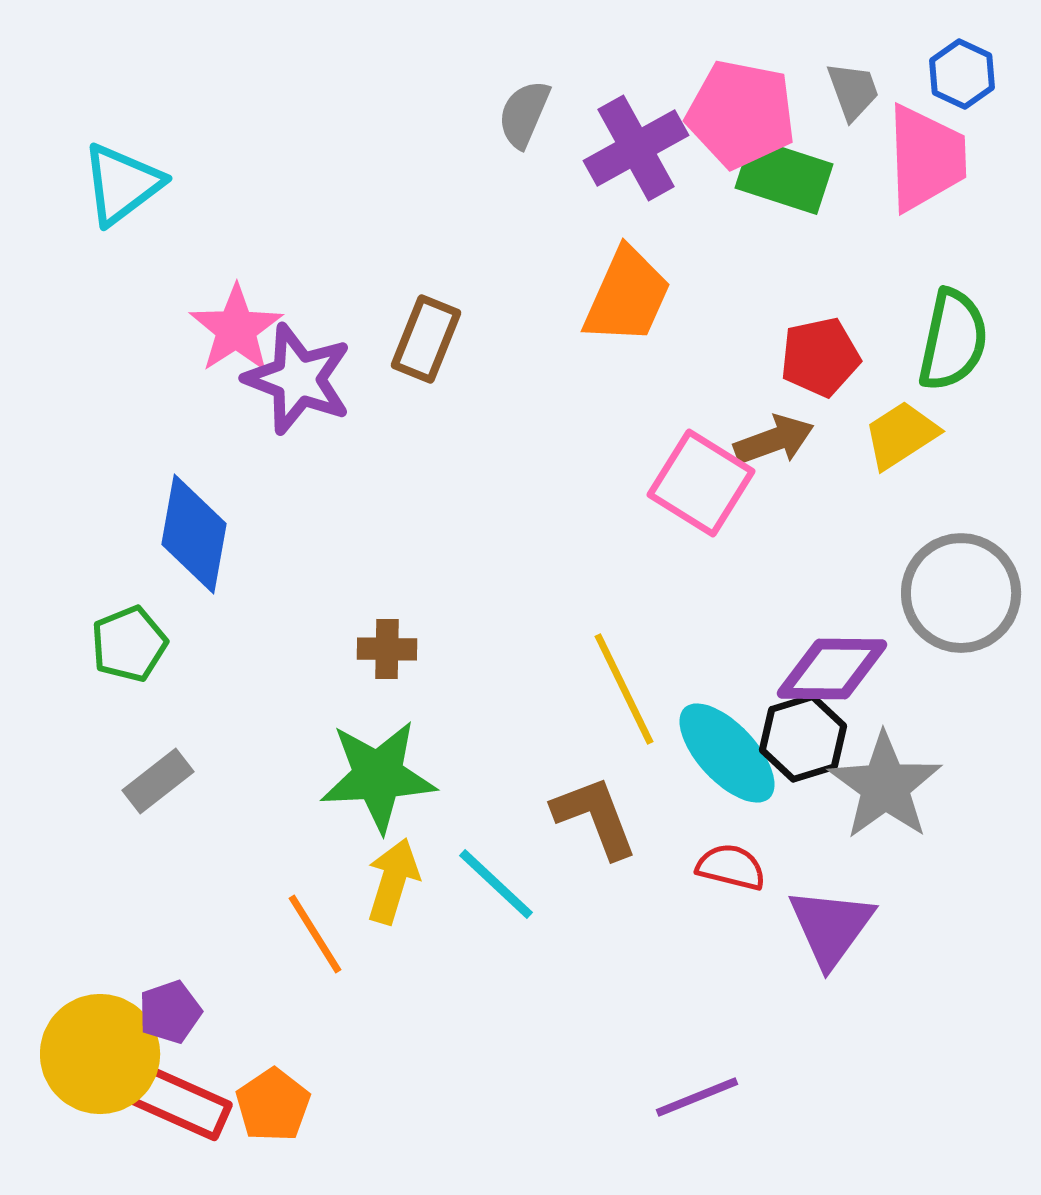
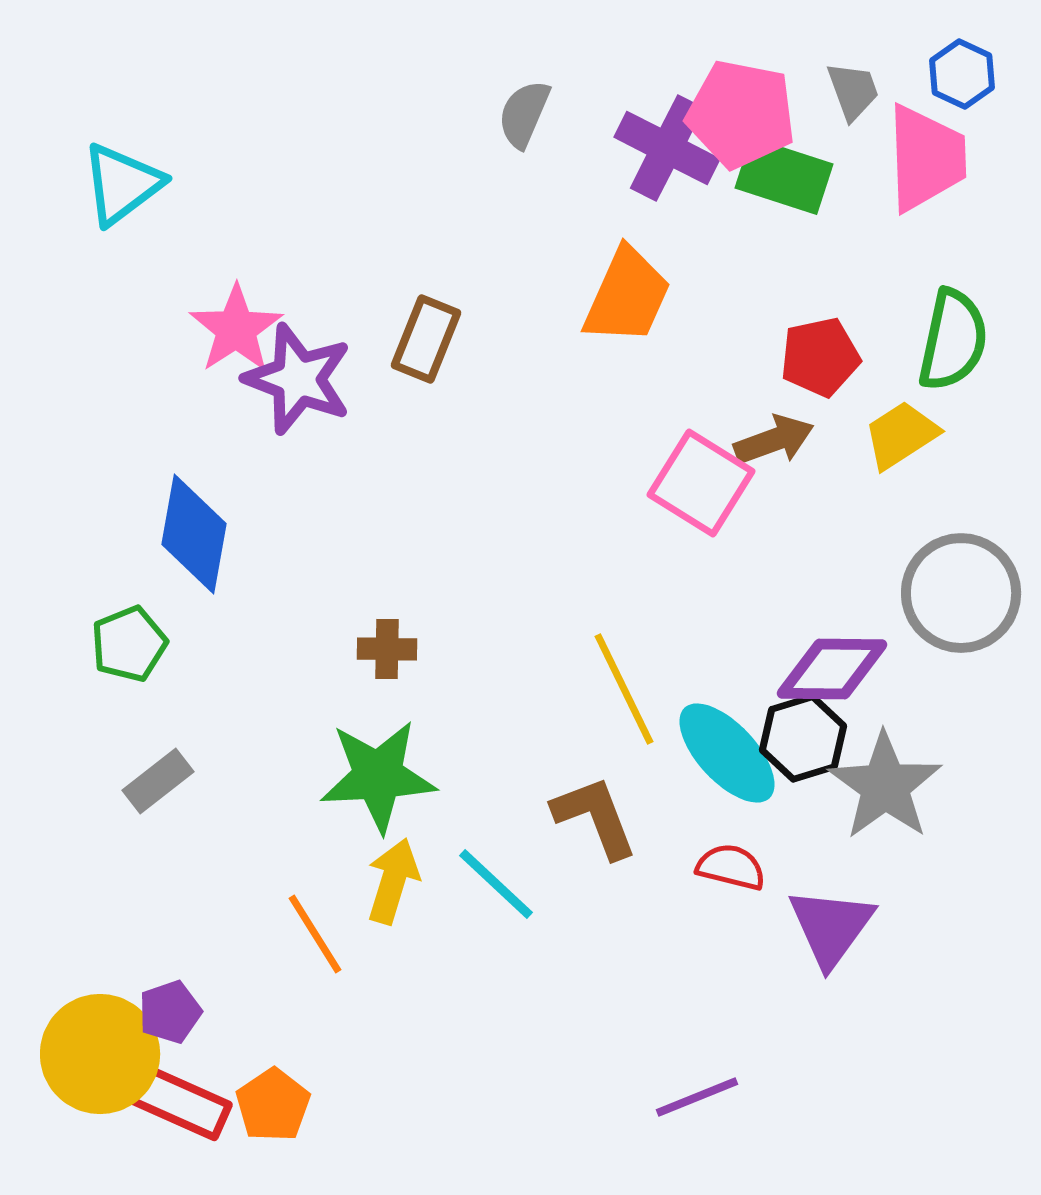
purple cross: moved 31 px right; rotated 34 degrees counterclockwise
